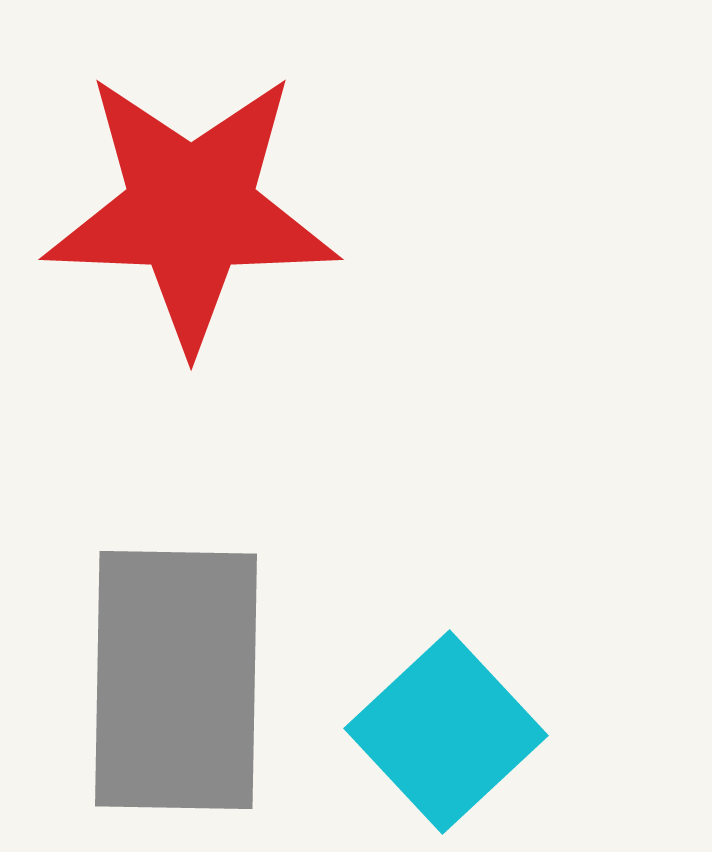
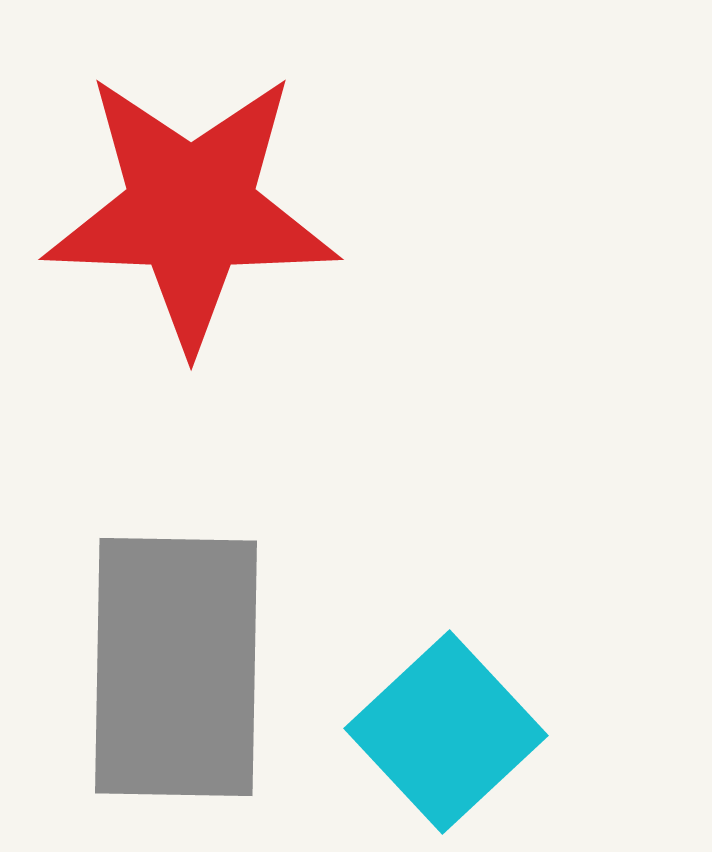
gray rectangle: moved 13 px up
